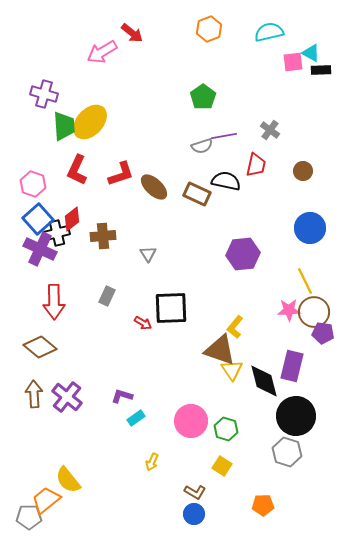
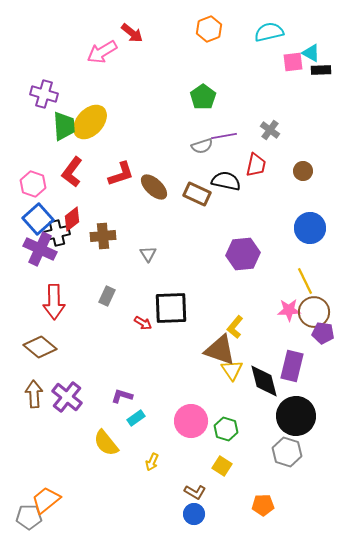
red L-shape at (77, 170): moved 5 px left, 2 px down; rotated 12 degrees clockwise
yellow semicircle at (68, 480): moved 38 px right, 37 px up
